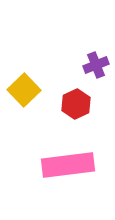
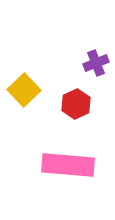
purple cross: moved 2 px up
pink rectangle: rotated 12 degrees clockwise
